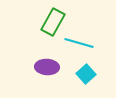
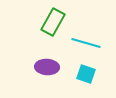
cyan line: moved 7 px right
cyan square: rotated 30 degrees counterclockwise
